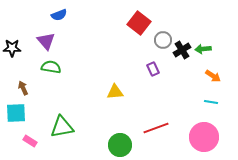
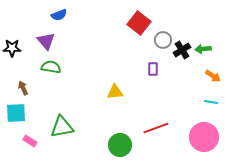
purple rectangle: rotated 24 degrees clockwise
